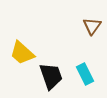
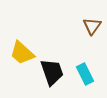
black trapezoid: moved 1 px right, 4 px up
